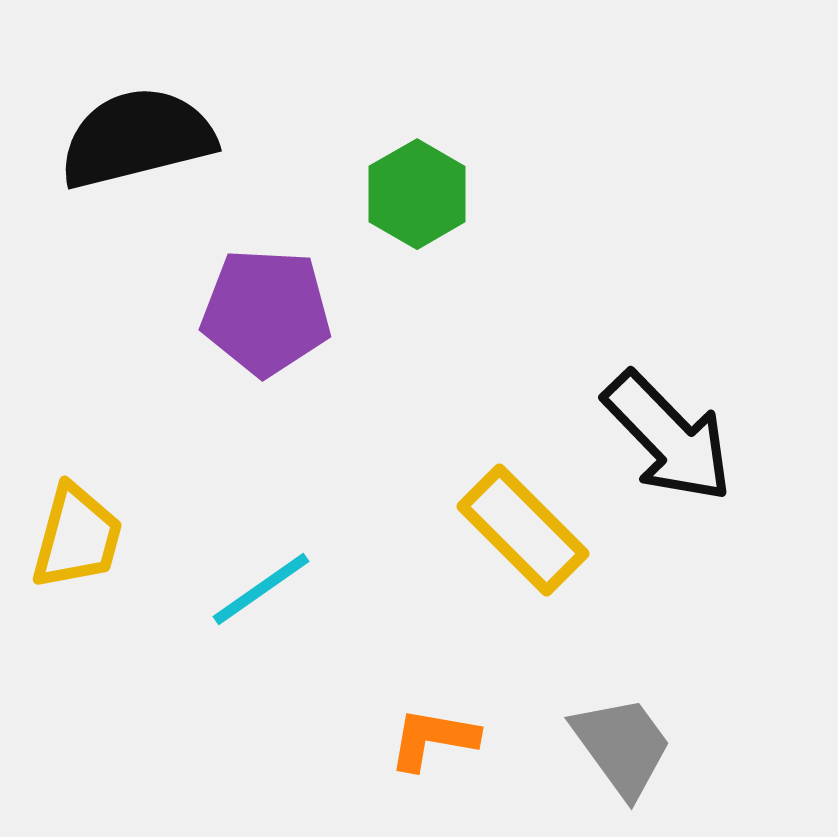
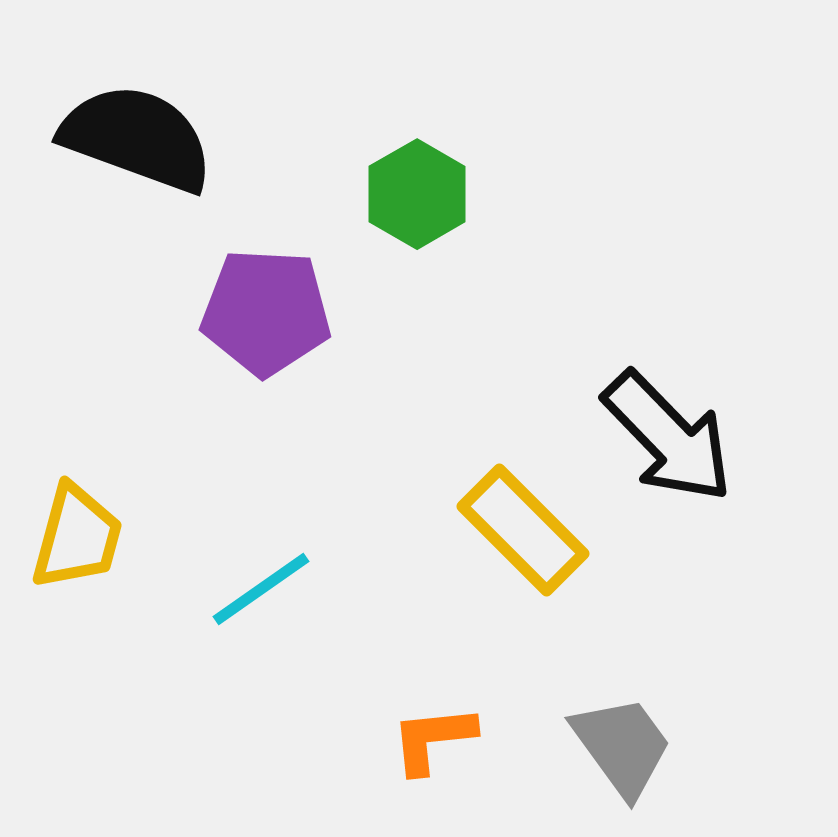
black semicircle: rotated 34 degrees clockwise
orange L-shape: rotated 16 degrees counterclockwise
